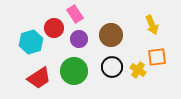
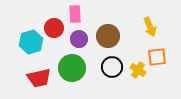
pink rectangle: rotated 30 degrees clockwise
yellow arrow: moved 2 px left, 2 px down
brown circle: moved 3 px left, 1 px down
green circle: moved 2 px left, 3 px up
red trapezoid: rotated 20 degrees clockwise
